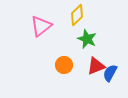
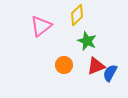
green star: moved 2 px down
